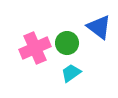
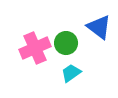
green circle: moved 1 px left
